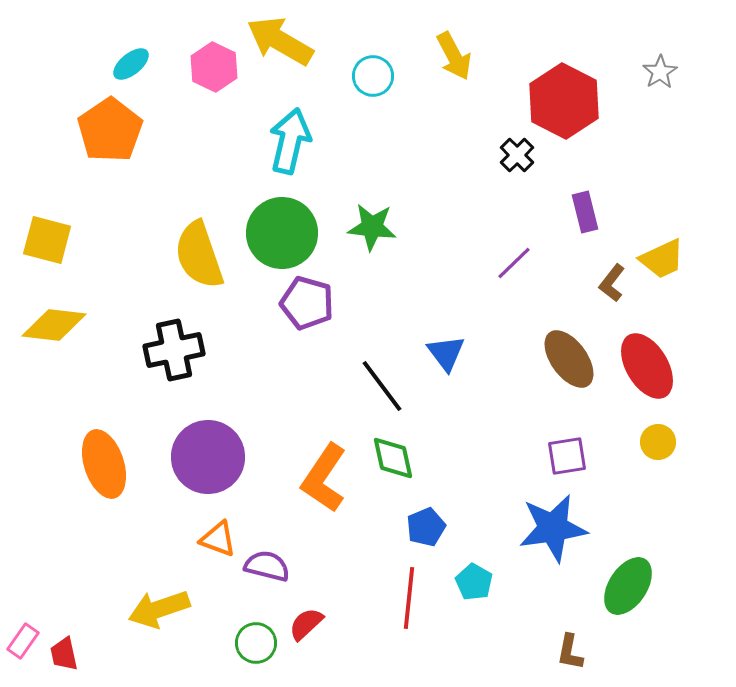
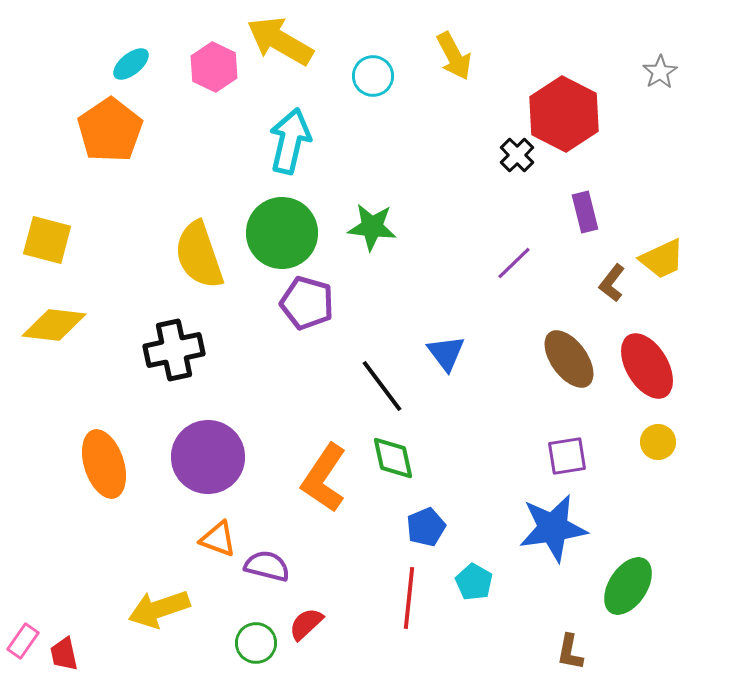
red hexagon at (564, 101): moved 13 px down
